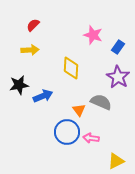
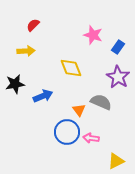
yellow arrow: moved 4 px left, 1 px down
yellow diamond: rotated 25 degrees counterclockwise
black star: moved 4 px left, 1 px up
